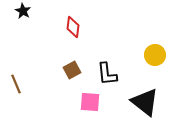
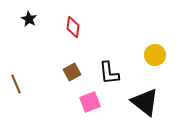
black star: moved 6 px right, 8 px down
brown square: moved 2 px down
black L-shape: moved 2 px right, 1 px up
pink square: rotated 25 degrees counterclockwise
